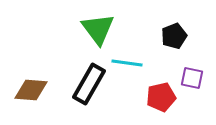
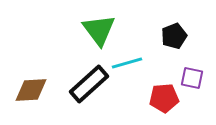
green triangle: moved 1 px right, 1 px down
cyan line: rotated 24 degrees counterclockwise
black rectangle: rotated 18 degrees clockwise
brown diamond: rotated 8 degrees counterclockwise
red pentagon: moved 3 px right, 1 px down; rotated 8 degrees clockwise
